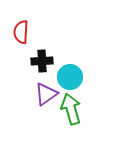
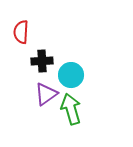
cyan circle: moved 1 px right, 2 px up
